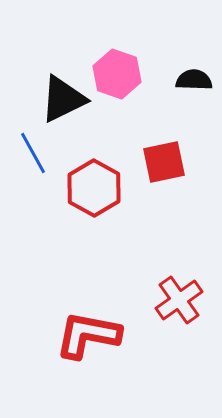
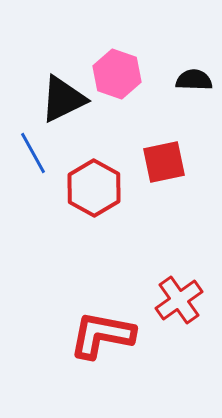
red L-shape: moved 14 px right
